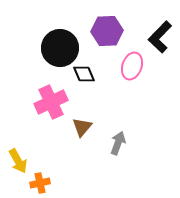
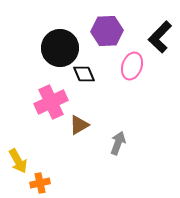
brown triangle: moved 3 px left, 2 px up; rotated 20 degrees clockwise
